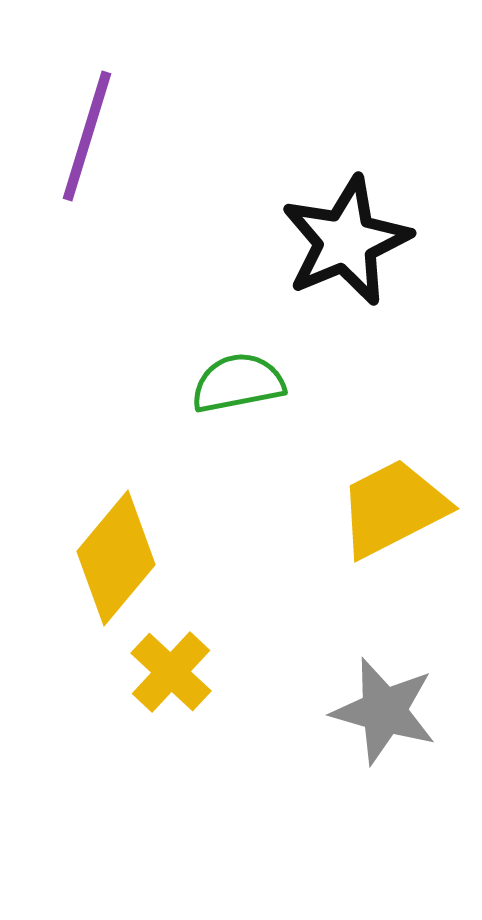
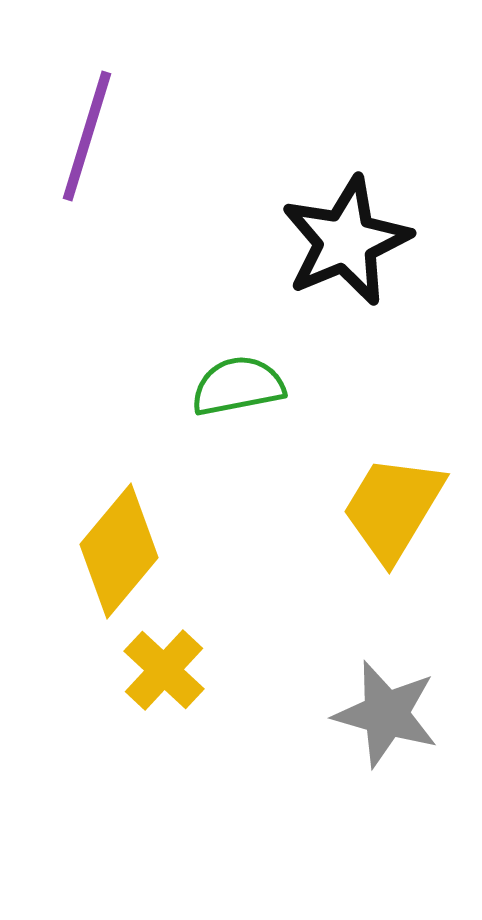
green semicircle: moved 3 px down
yellow trapezoid: rotated 32 degrees counterclockwise
yellow diamond: moved 3 px right, 7 px up
yellow cross: moved 7 px left, 2 px up
gray star: moved 2 px right, 3 px down
